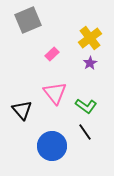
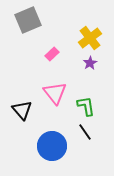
green L-shape: rotated 135 degrees counterclockwise
